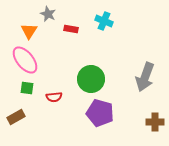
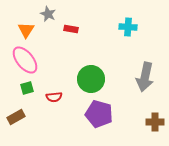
cyan cross: moved 24 px right, 6 px down; rotated 18 degrees counterclockwise
orange triangle: moved 3 px left, 1 px up
gray arrow: rotated 8 degrees counterclockwise
green square: rotated 24 degrees counterclockwise
purple pentagon: moved 1 px left, 1 px down
